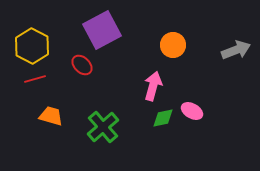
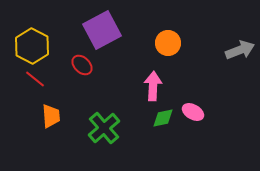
orange circle: moved 5 px left, 2 px up
gray arrow: moved 4 px right
red line: rotated 55 degrees clockwise
pink arrow: rotated 12 degrees counterclockwise
pink ellipse: moved 1 px right, 1 px down
orange trapezoid: rotated 70 degrees clockwise
green cross: moved 1 px right, 1 px down
